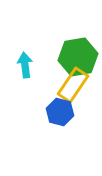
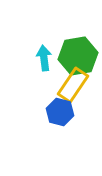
green hexagon: moved 1 px up
cyan arrow: moved 19 px right, 7 px up
